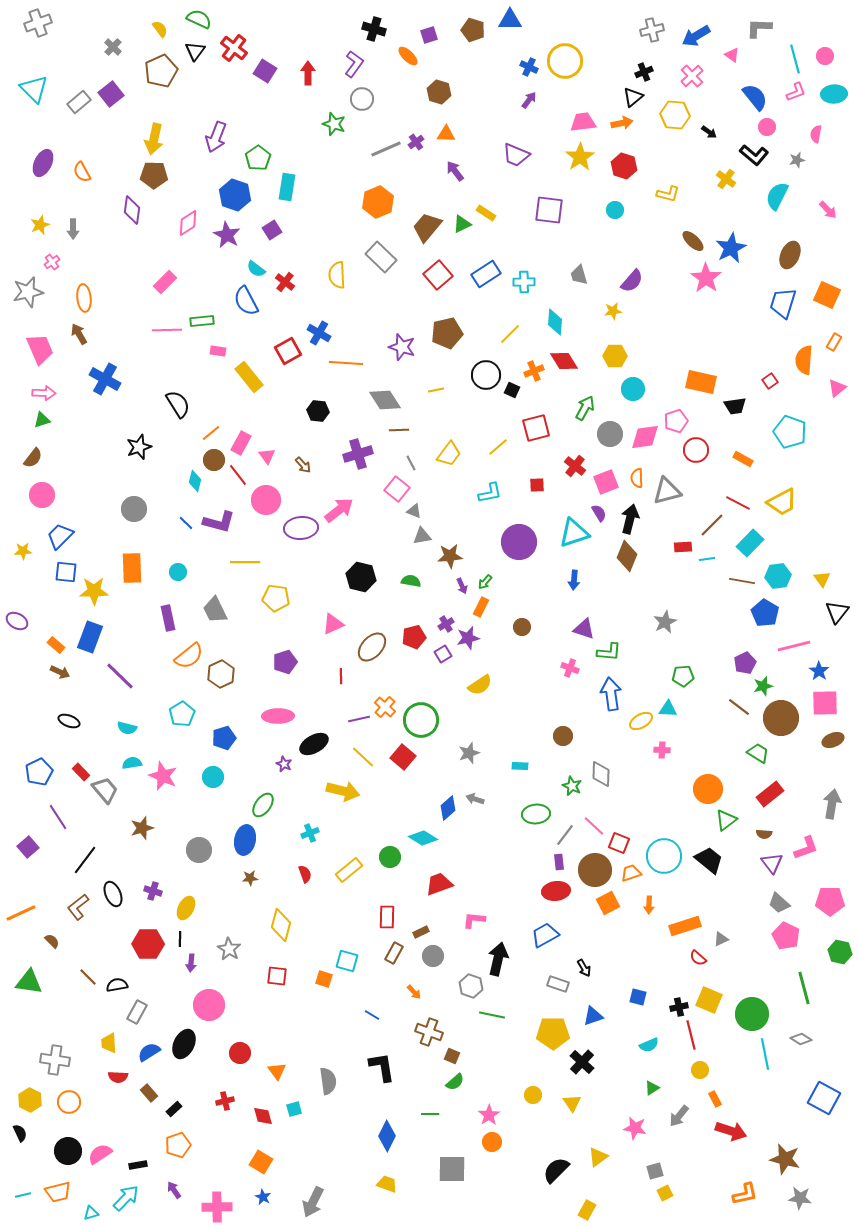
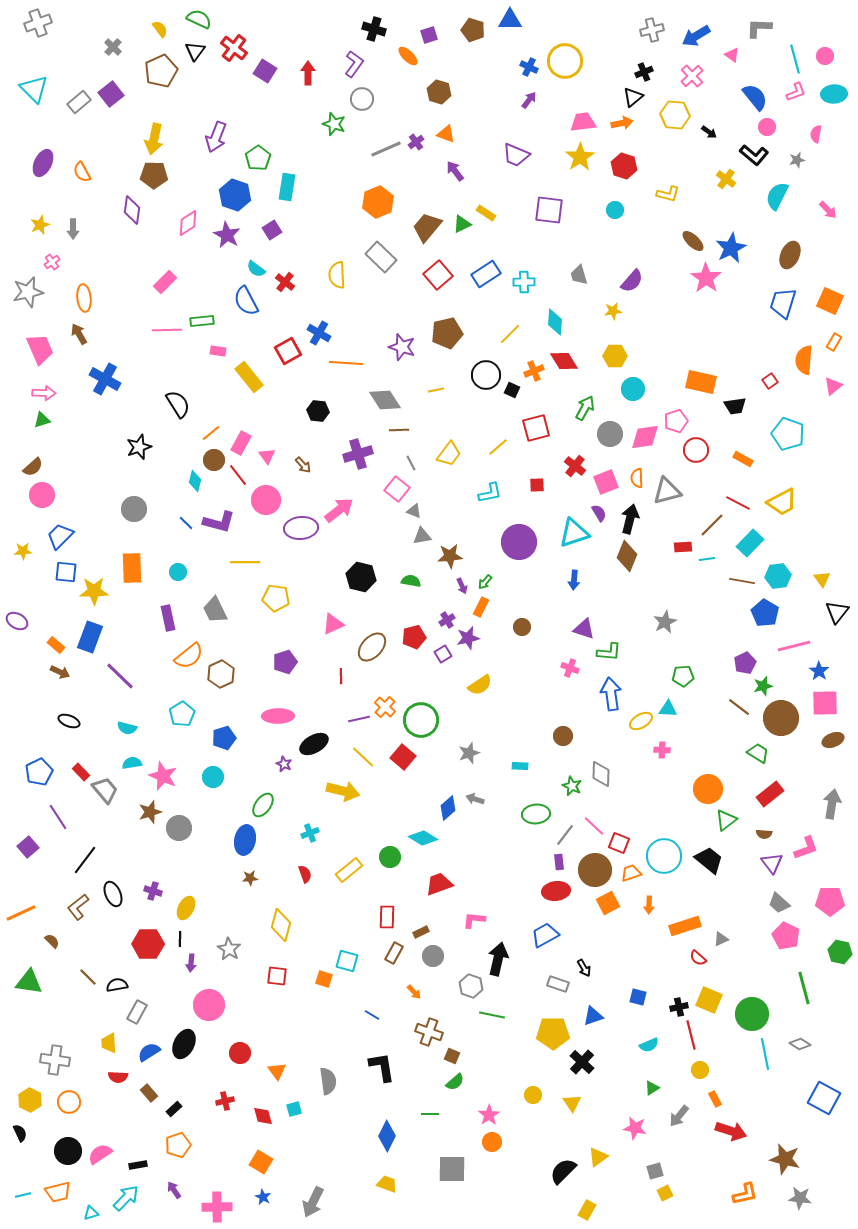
orange triangle at (446, 134): rotated 18 degrees clockwise
orange square at (827, 295): moved 3 px right, 6 px down
pink triangle at (837, 388): moved 4 px left, 2 px up
cyan pentagon at (790, 432): moved 2 px left, 2 px down
brown semicircle at (33, 458): moved 9 px down; rotated 10 degrees clockwise
purple cross at (446, 624): moved 1 px right, 4 px up
brown star at (142, 828): moved 8 px right, 16 px up
gray circle at (199, 850): moved 20 px left, 22 px up
gray diamond at (801, 1039): moved 1 px left, 5 px down
black semicircle at (556, 1170): moved 7 px right, 1 px down
